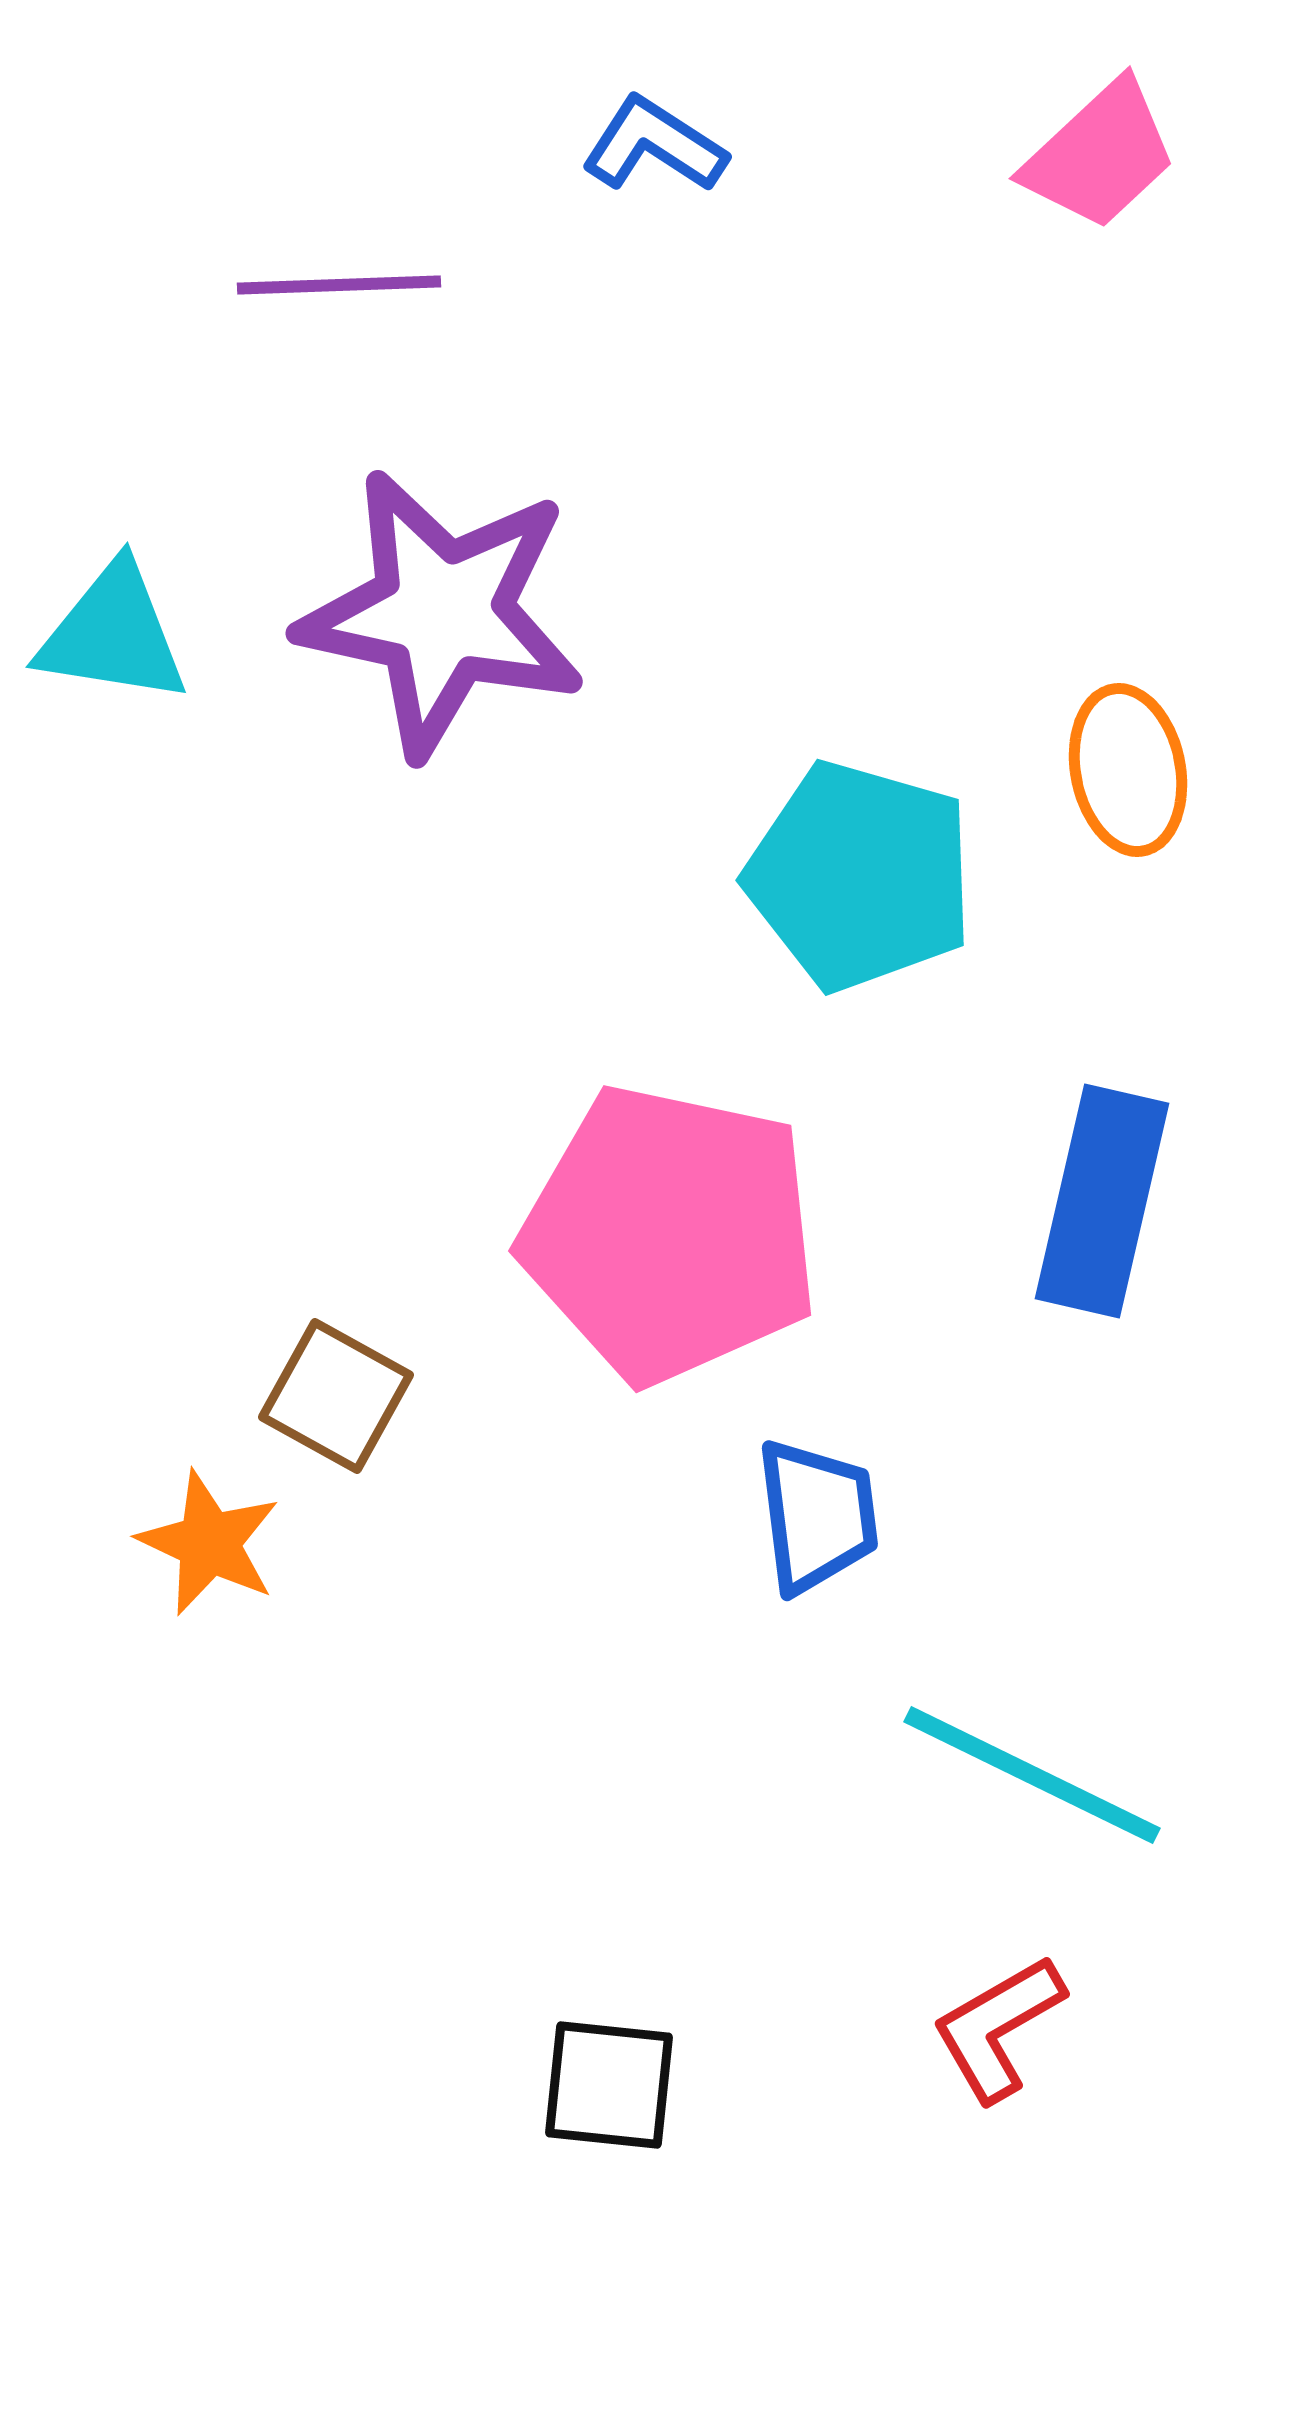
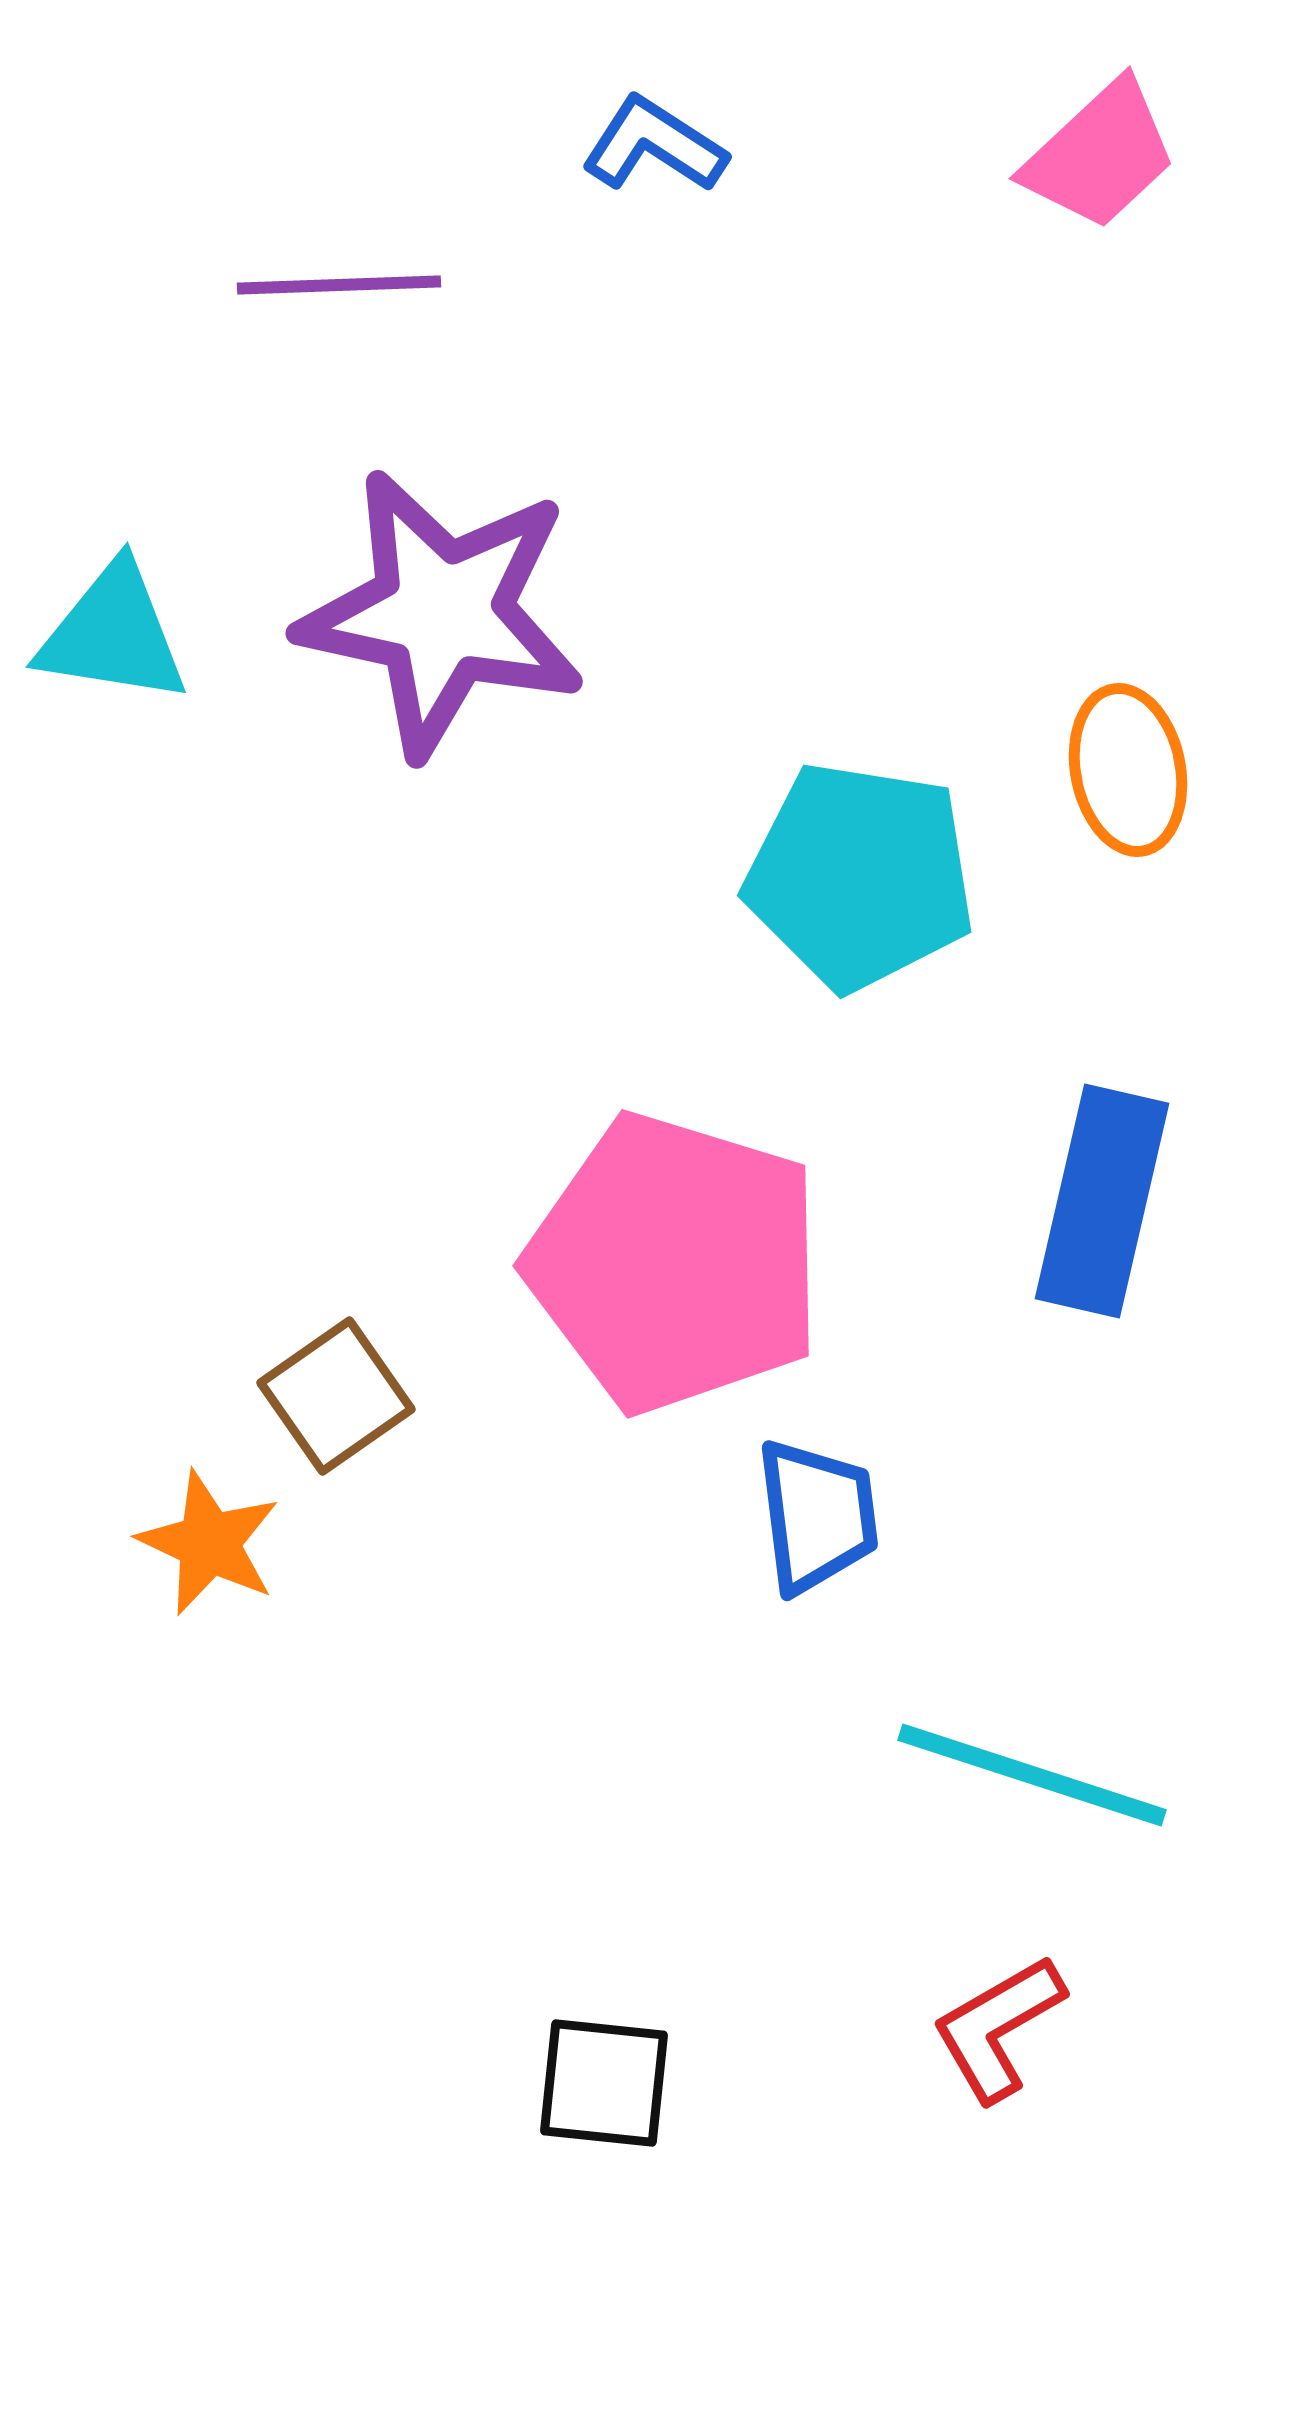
cyan pentagon: rotated 7 degrees counterclockwise
pink pentagon: moved 5 px right, 29 px down; rotated 5 degrees clockwise
brown square: rotated 26 degrees clockwise
cyan line: rotated 8 degrees counterclockwise
black square: moved 5 px left, 2 px up
